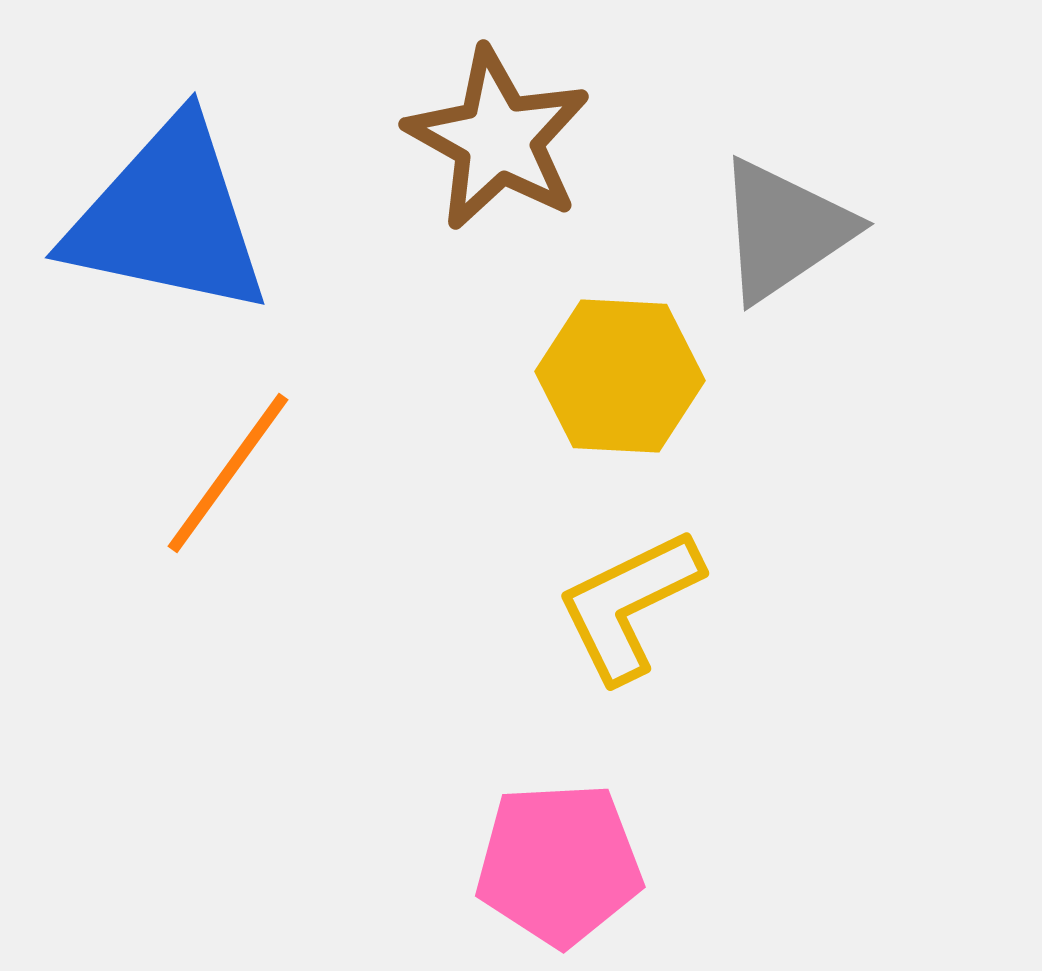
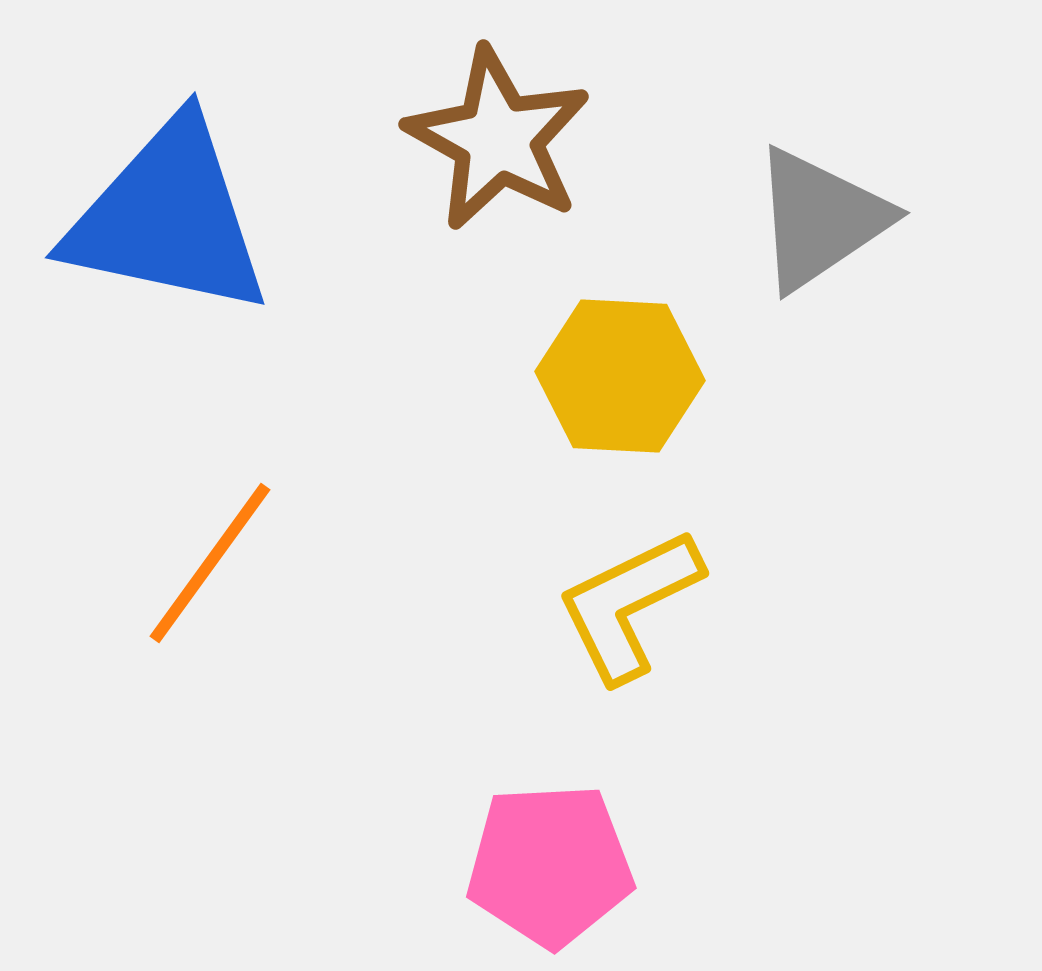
gray triangle: moved 36 px right, 11 px up
orange line: moved 18 px left, 90 px down
pink pentagon: moved 9 px left, 1 px down
